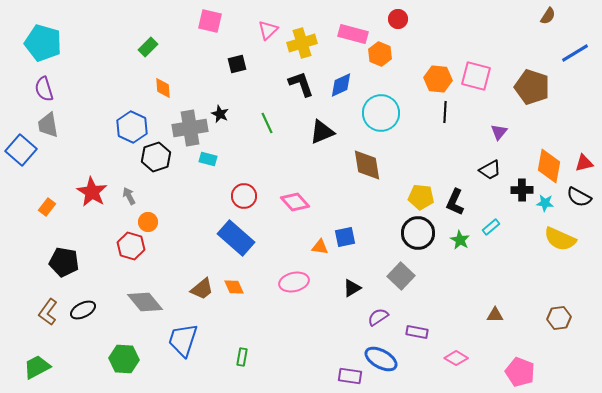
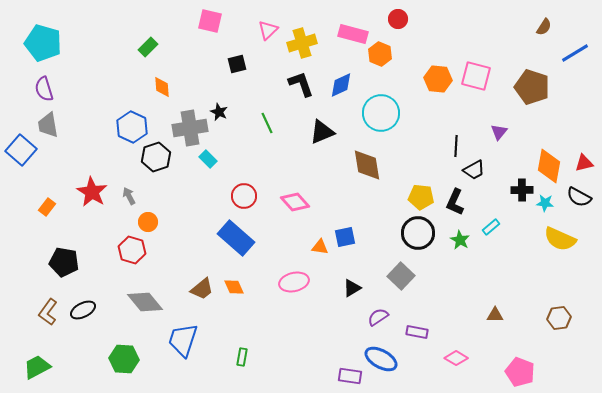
brown semicircle at (548, 16): moved 4 px left, 11 px down
orange diamond at (163, 88): moved 1 px left, 1 px up
black line at (445, 112): moved 11 px right, 34 px down
black star at (220, 114): moved 1 px left, 2 px up
cyan rectangle at (208, 159): rotated 30 degrees clockwise
black trapezoid at (490, 170): moved 16 px left
red hexagon at (131, 246): moved 1 px right, 4 px down
